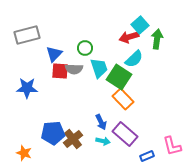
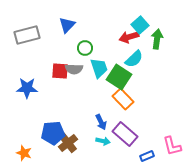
blue triangle: moved 13 px right, 29 px up
brown cross: moved 5 px left, 4 px down
